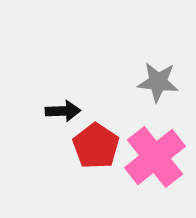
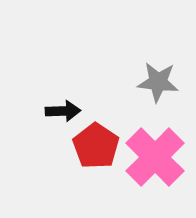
pink cross: rotated 6 degrees counterclockwise
